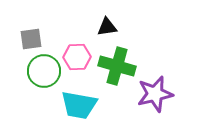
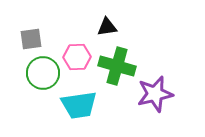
green circle: moved 1 px left, 2 px down
cyan trapezoid: rotated 18 degrees counterclockwise
